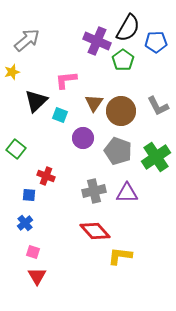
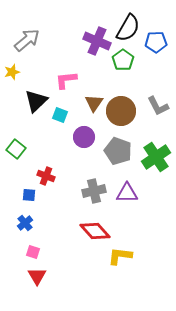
purple circle: moved 1 px right, 1 px up
